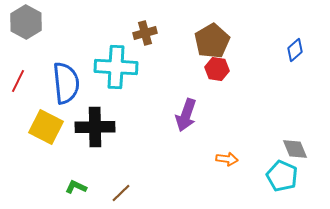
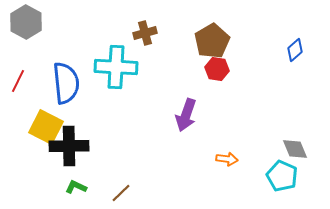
black cross: moved 26 px left, 19 px down
